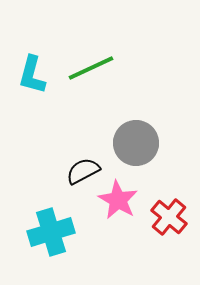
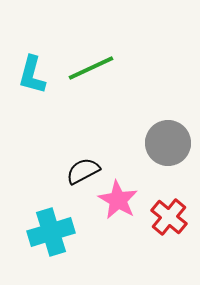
gray circle: moved 32 px right
